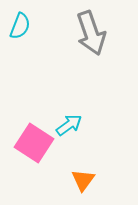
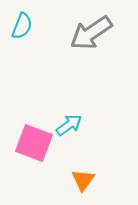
cyan semicircle: moved 2 px right
gray arrow: rotated 75 degrees clockwise
pink square: rotated 12 degrees counterclockwise
